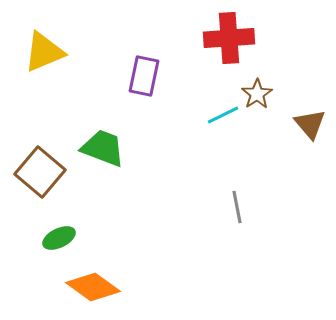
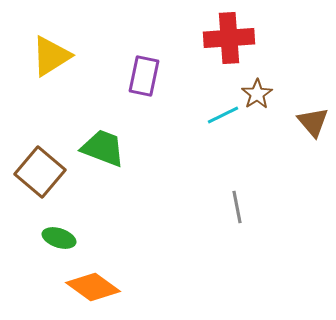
yellow triangle: moved 7 px right, 4 px down; rotated 9 degrees counterclockwise
brown triangle: moved 3 px right, 2 px up
green ellipse: rotated 44 degrees clockwise
